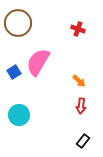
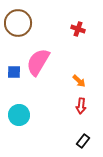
blue square: rotated 32 degrees clockwise
